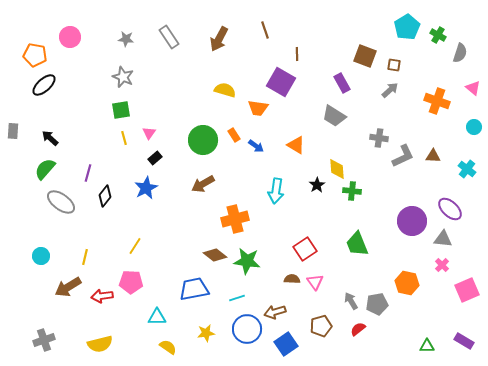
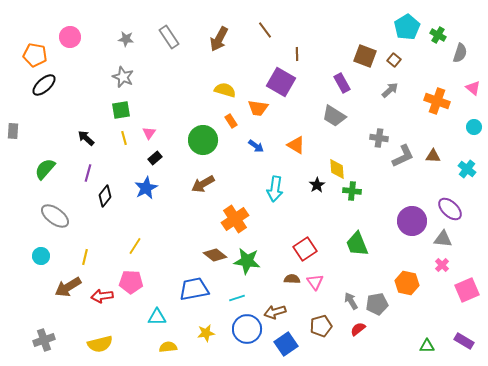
brown line at (265, 30): rotated 18 degrees counterclockwise
brown square at (394, 65): moved 5 px up; rotated 32 degrees clockwise
orange rectangle at (234, 135): moved 3 px left, 14 px up
black arrow at (50, 138): moved 36 px right
cyan arrow at (276, 191): moved 1 px left, 2 px up
gray ellipse at (61, 202): moved 6 px left, 14 px down
orange cross at (235, 219): rotated 20 degrees counterclockwise
yellow semicircle at (168, 347): rotated 42 degrees counterclockwise
